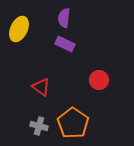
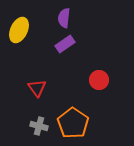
yellow ellipse: moved 1 px down
purple rectangle: rotated 60 degrees counterclockwise
red triangle: moved 4 px left, 1 px down; rotated 18 degrees clockwise
